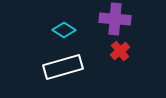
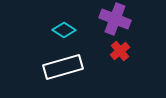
purple cross: rotated 16 degrees clockwise
